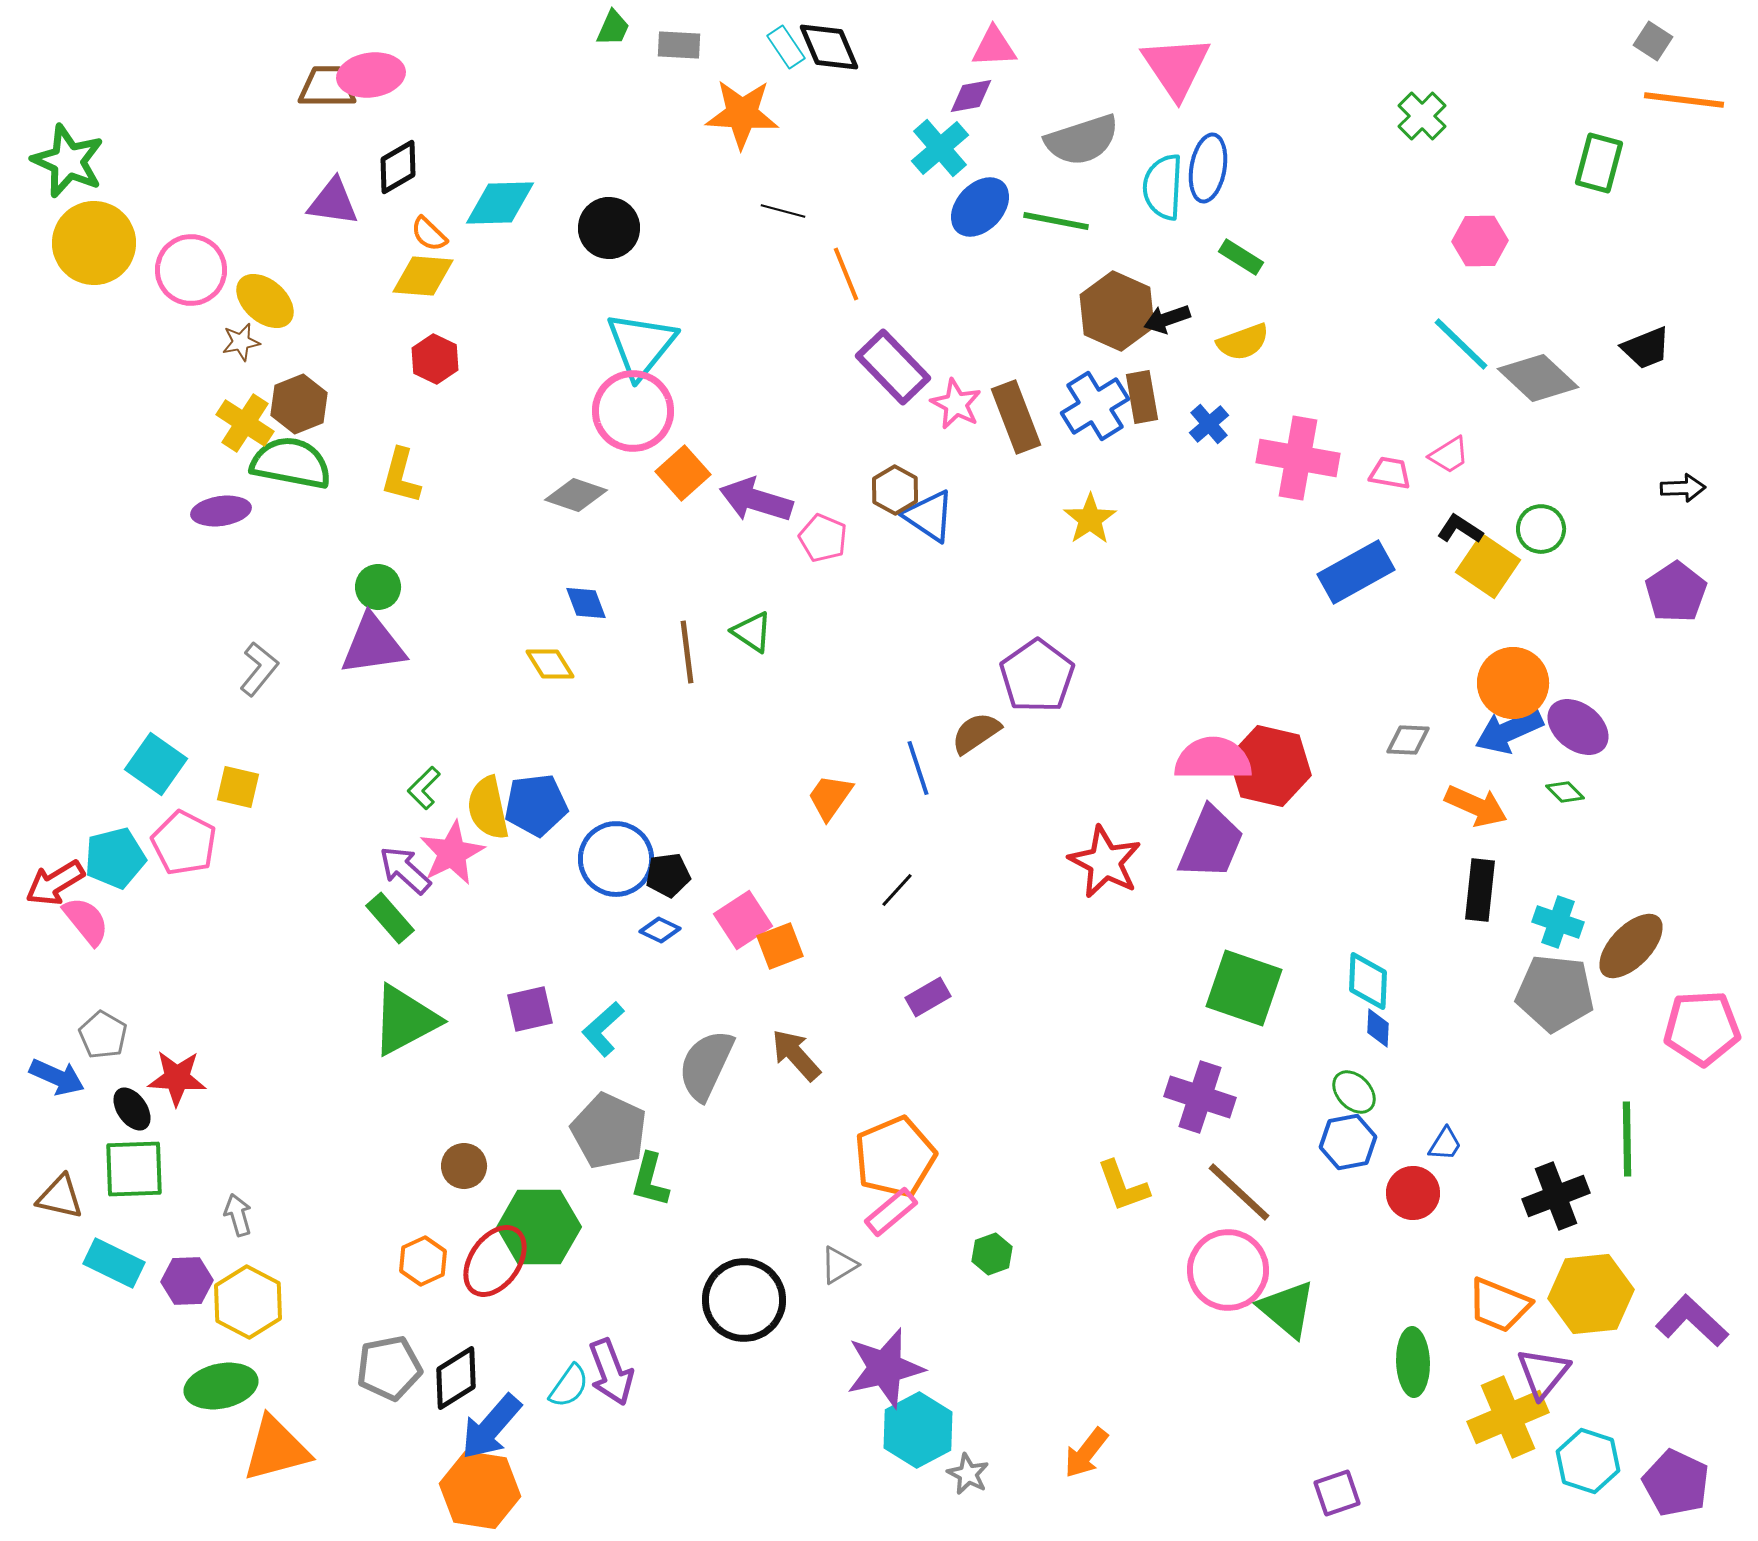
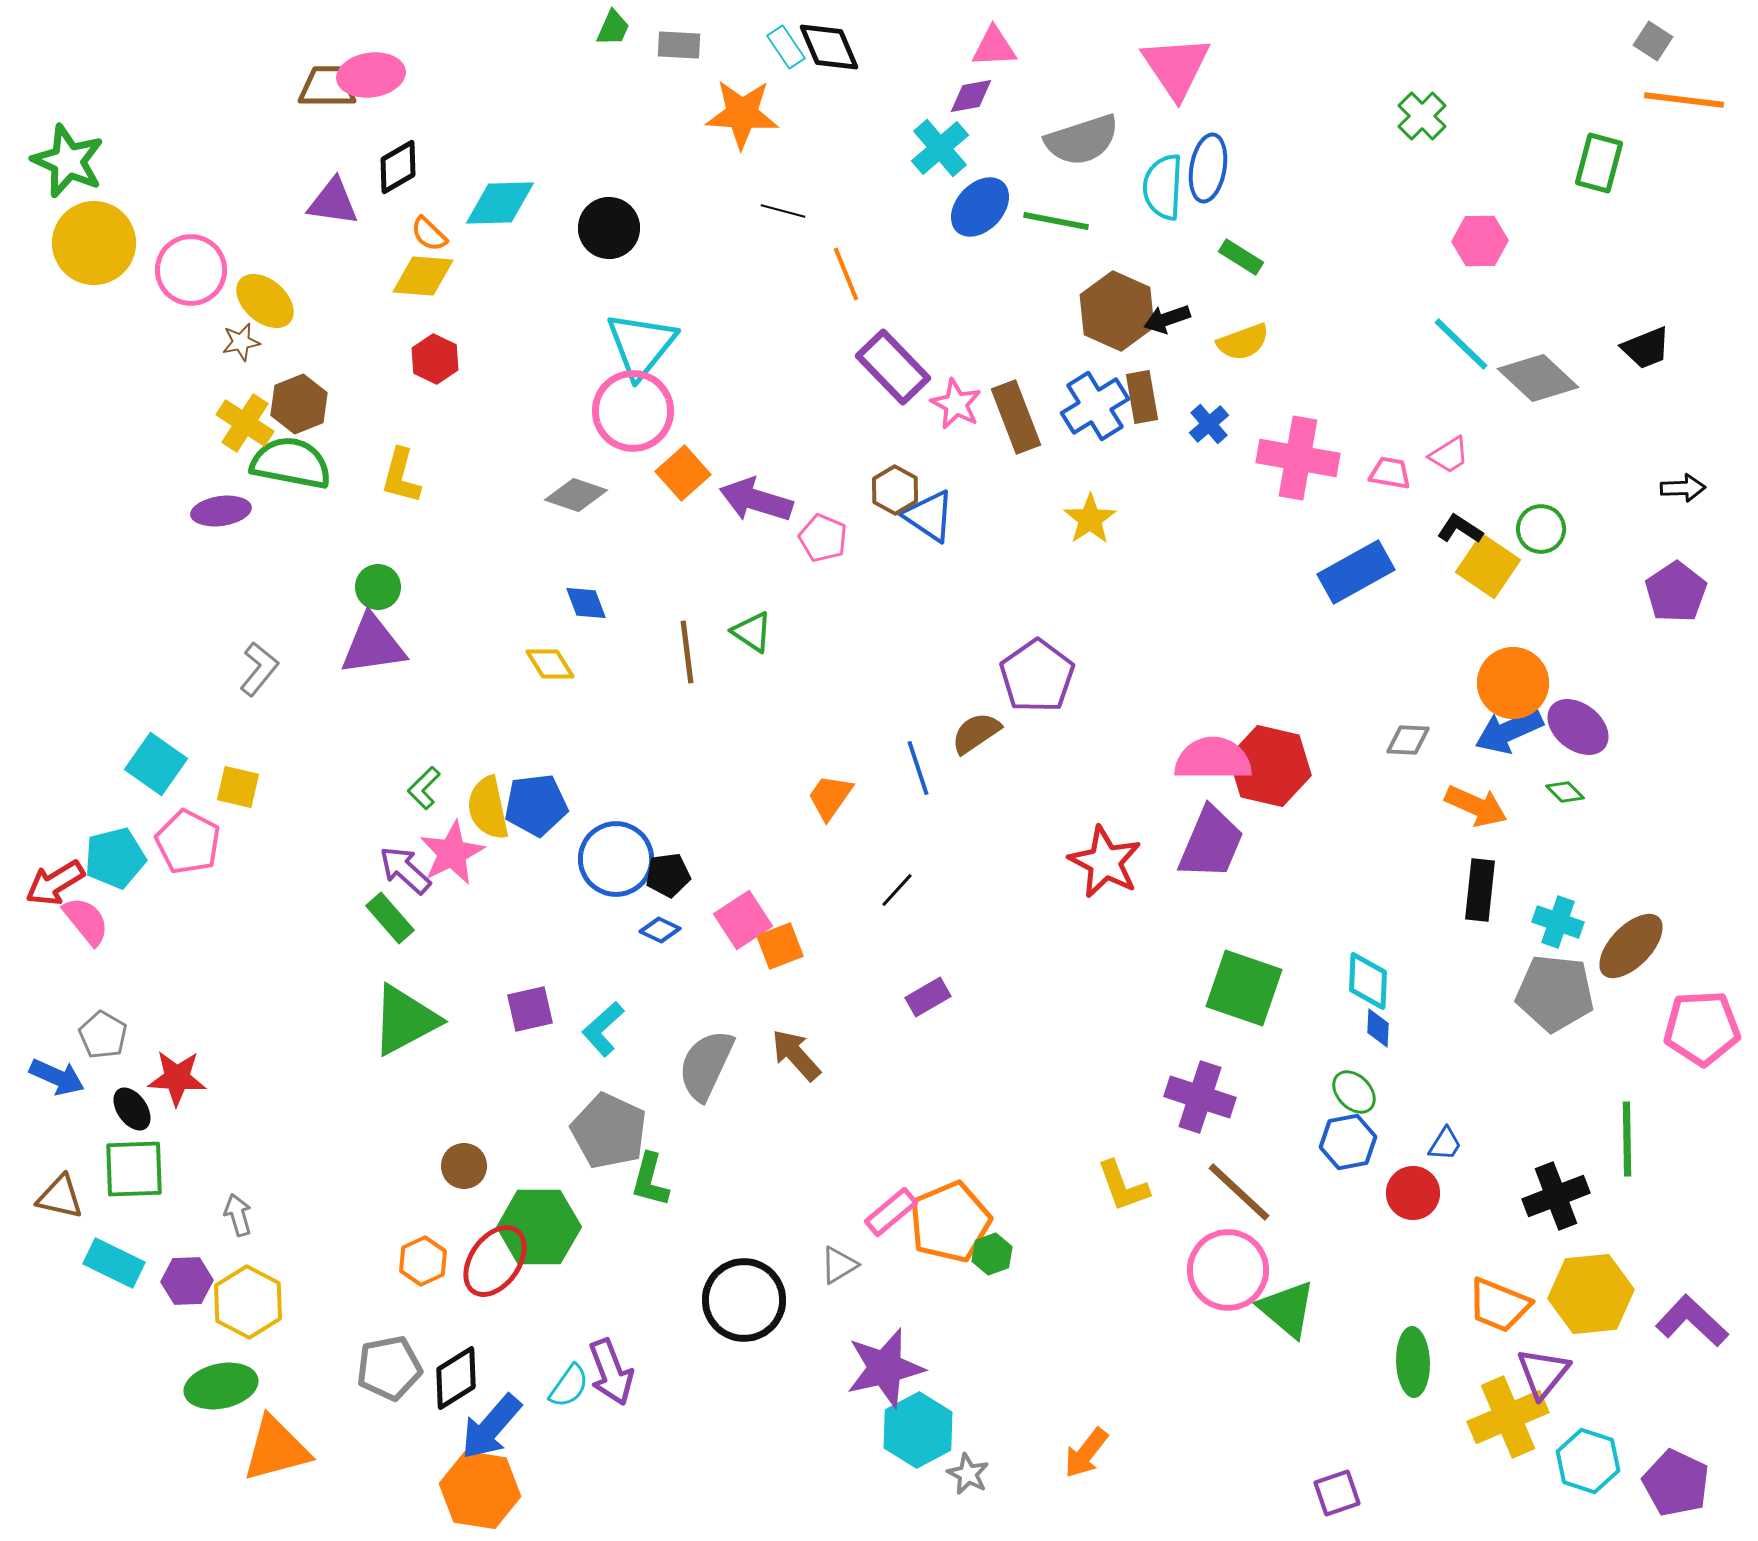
pink pentagon at (184, 843): moved 4 px right, 1 px up
orange pentagon at (895, 1157): moved 55 px right, 65 px down
